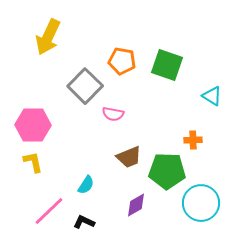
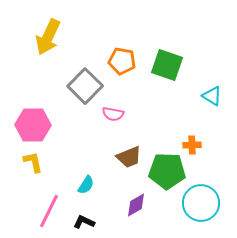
orange cross: moved 1 px left, 5 px down
pink line: rotated 20 degrees counterclockwise
